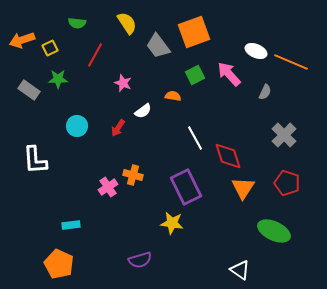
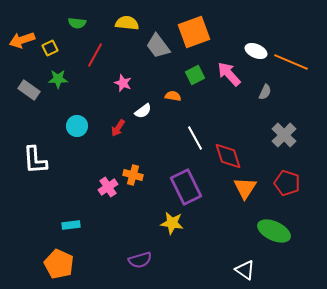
yellow semicircle: rotated 50 degrees counterclockwise
orange triangle: moved 2 px right
white triangle: moved 5 px right
